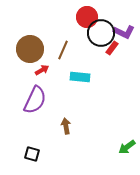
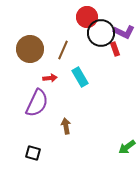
red rectangle: moved 3 px right, 1 px down; rotated 56 degrees counterclockwise
red arrow: moved 8 px right, 8 px down; rotated 24 degrees clockwise
cyan rectangle: rotated 54 degrees clockwise
purple semicircle: moved 2 px right, 3 px down
black square: moved 1 px right, 1 px up
